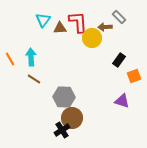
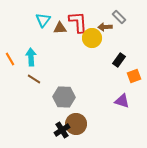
brown circle: moved 4 px right, 6 px down
